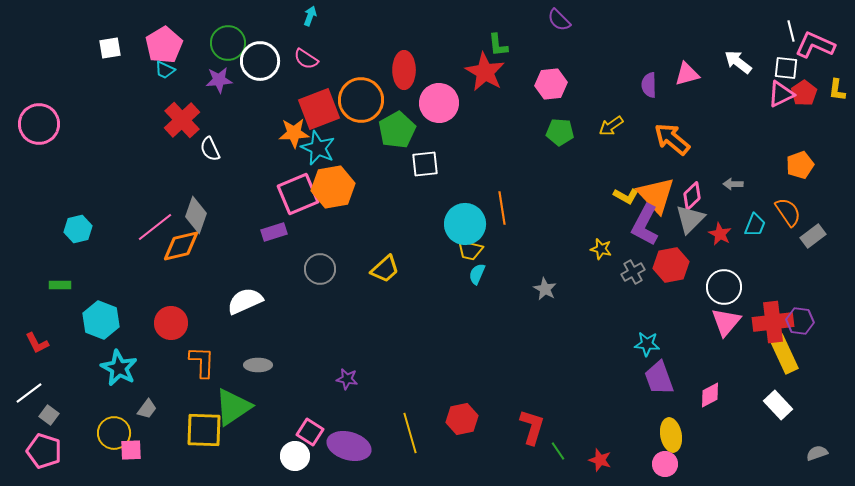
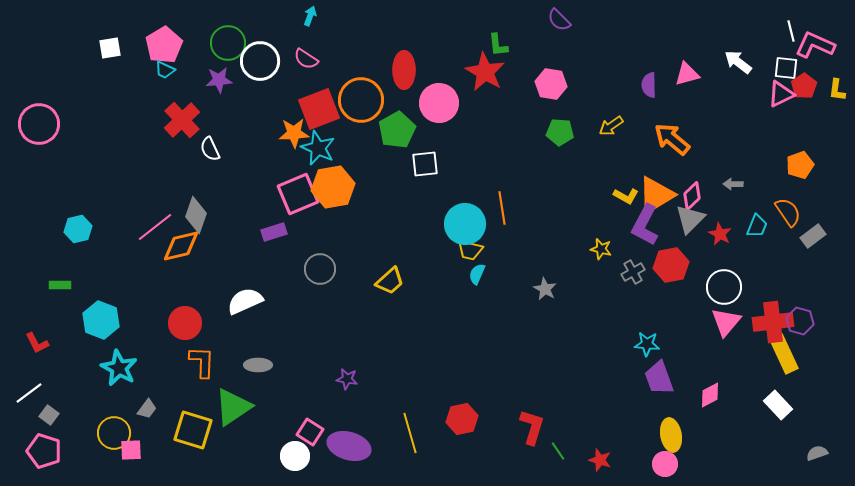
pink hexagon at (551, 84): rotated 16 degrees clockwise
red pentagon at (804, 93): moved 7 px up
orange triangle at (656, 195): rotated 42 degrees clockwise
cyan trapezoid at (755, 225): moved 2 px right, 1 px down
yellow trapezoid at (385, 269): moved 5 px right, 12 px down
purple hexagon at (800, 321): rotated 8 degrees clockwise
red circle at (171, 323): moved 14 px right
yellow square at (204, 430): moved 11 px left; rotated 15 degrees clockwise
